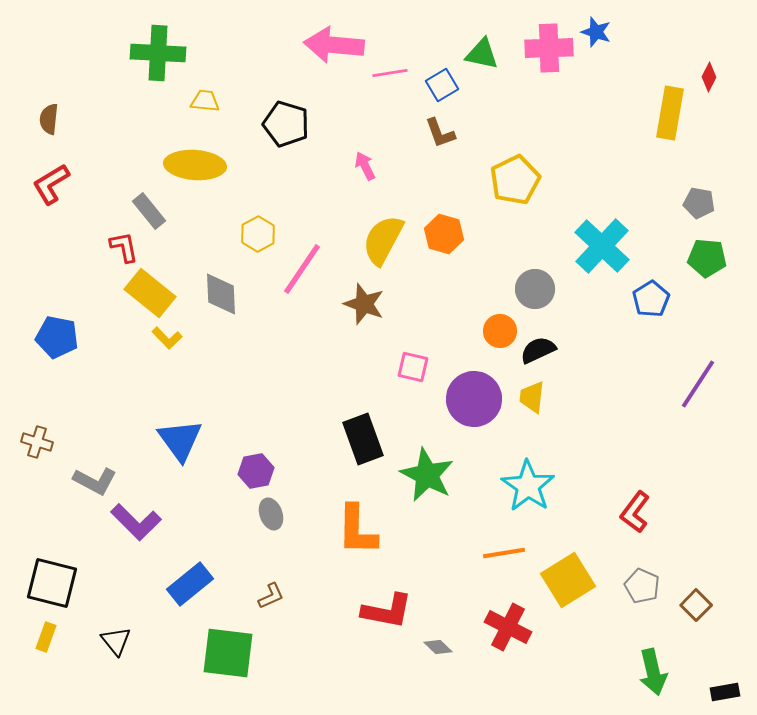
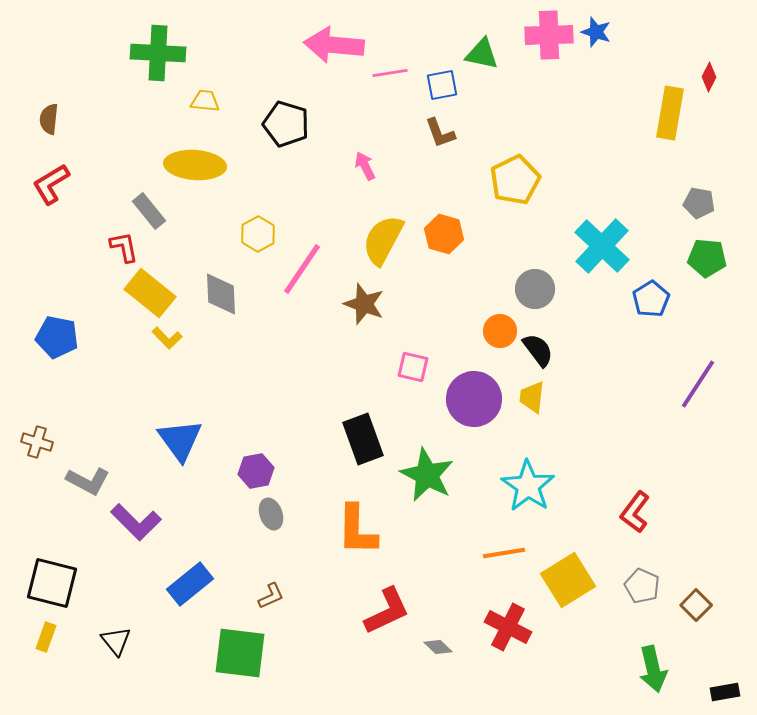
pink cross at (549, 48): moved 13 px up
blue square at (442, 85): rotated 20 degrees clockwise
black semicircle at (538, 350): rotated 78 degrees clockwise
gray L-shape at (95, 481): moved 7 px left
red L-shape at (387, 611): rotated 36 degrees counterclockwise
green square at (228, 653): moved 12 px right
green arrow at (653, 672): moved 3 px up
